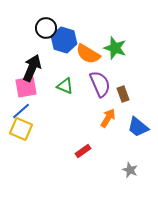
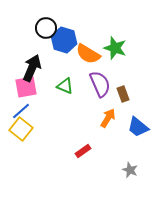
yellow square: rotated 15 degrees clockwise
